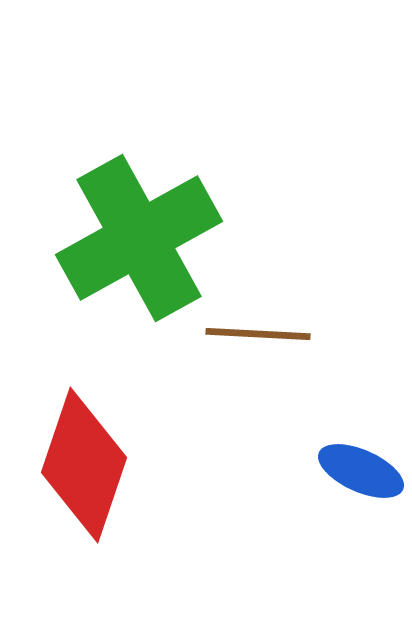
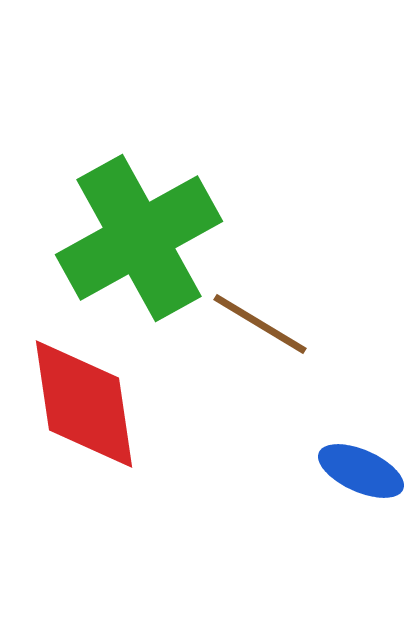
brown line: moved 2 px right, 10 px up; rotated 28 degrees clockwise
red diamond: moved 61 px up; rotated 27 degrees counterclockwise
